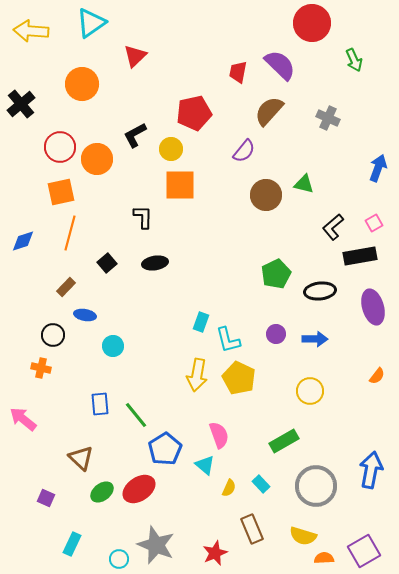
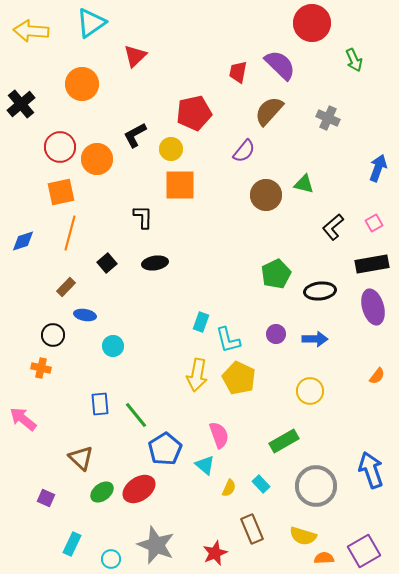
black rectangle at (360, 256): moved 12 px right, 8 px down
blue arrow at (371, 470): rotated 30 degrees counterclockwise
cyan circle at (119, 559): moved 8 px left
